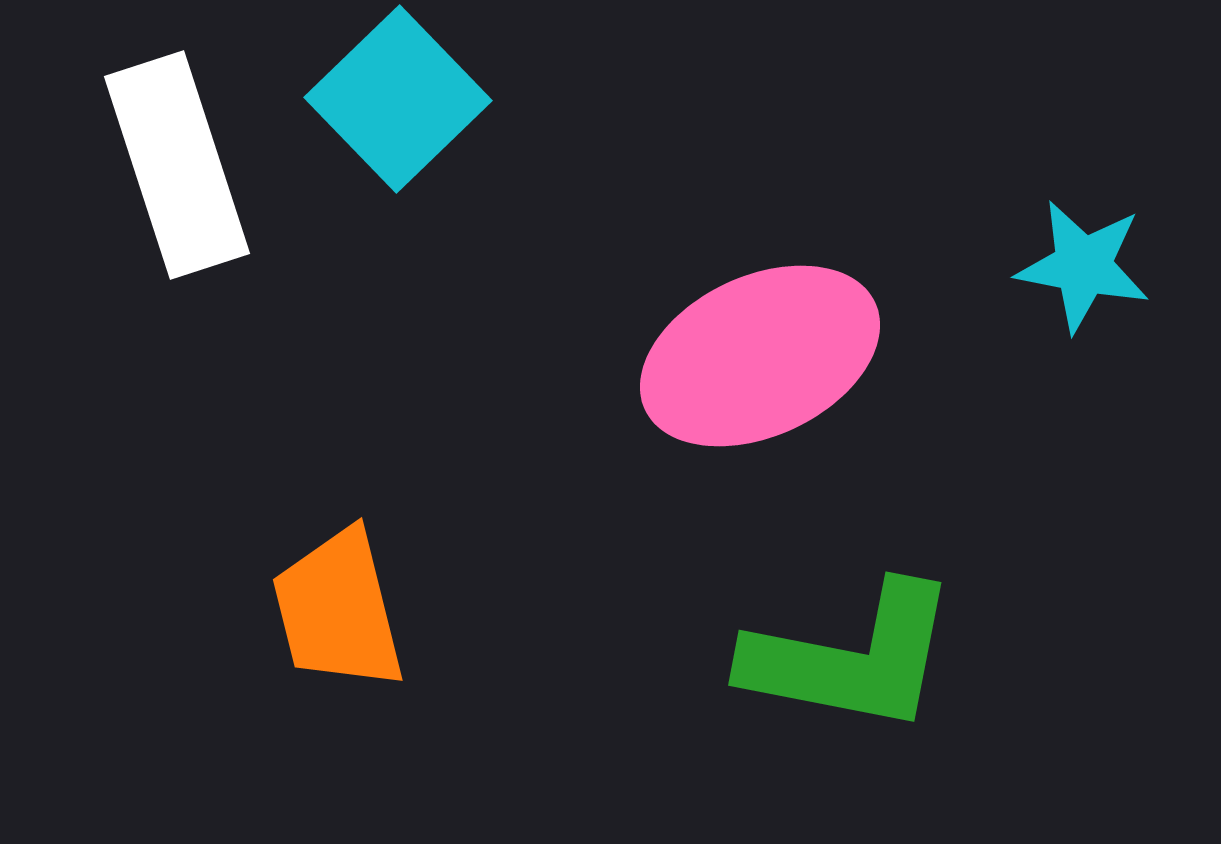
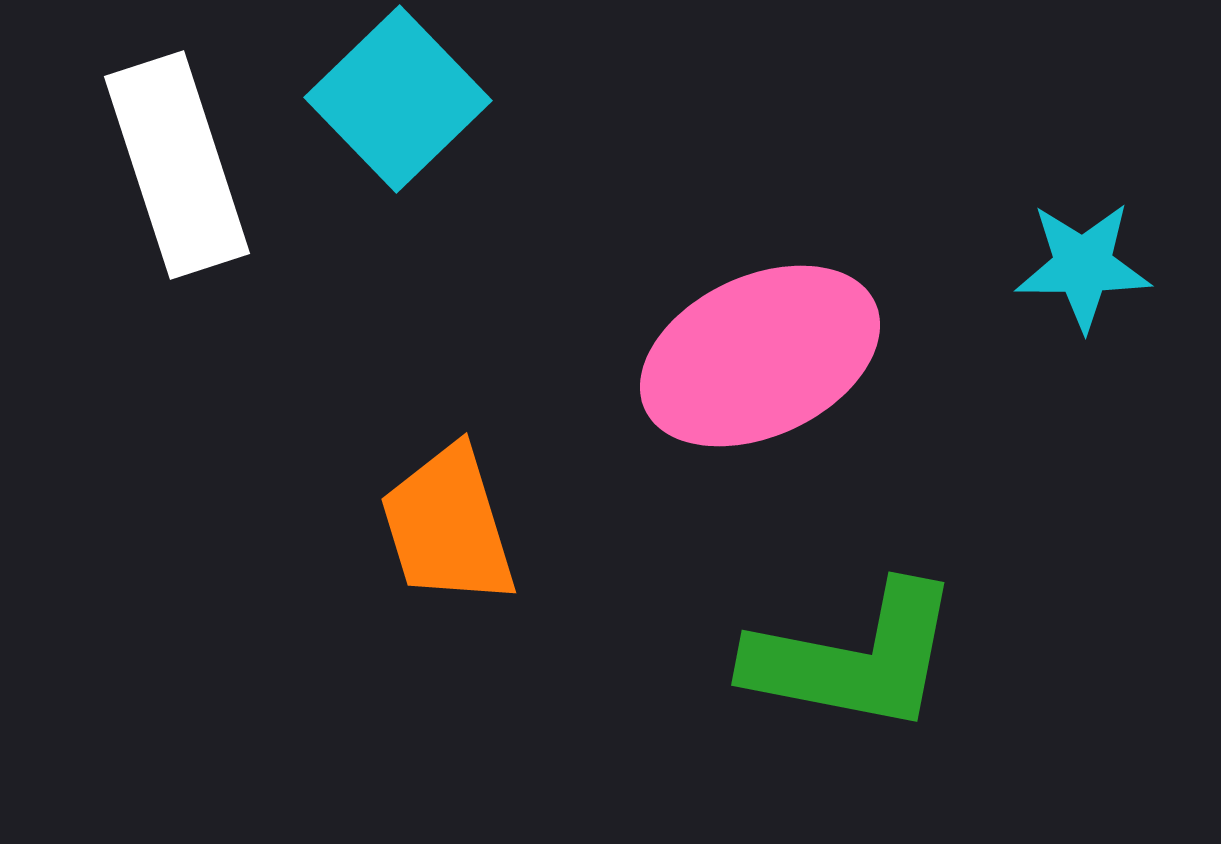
cyan star: rotated 11 degrees counterclockwise
orange trapezoid: moved 110 px right, 84 px up; rotated 3 degrees counterclockwise
green L-shape: moved 3 px right
